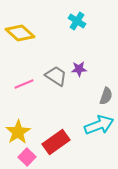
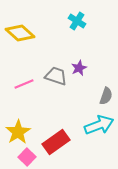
purple star: moved 1 px up; rotated 21 degrees counterclockwise
gray trapezoid: rotated 15 degrees counterclockwise
